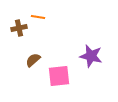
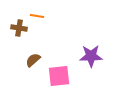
orange line: moved 1 px left, 1 px up
brown cross: rotated 21 degrees clockwise
purple star: rotated 15 degrees counterclockwise
